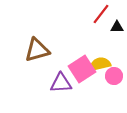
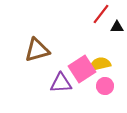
pink circle: moved 9 px left, 10 px down
